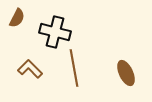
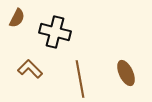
brown line: moved 6 px right, 11 px down
